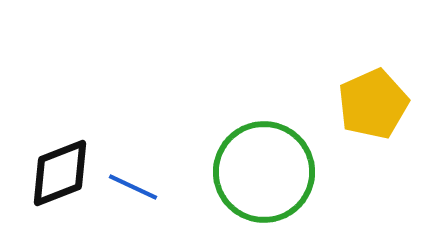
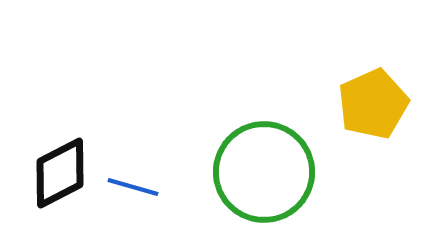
black diamond: rotated 6 degrees counterclockwise
blue line: rotated 9 degrees counterclockwise
